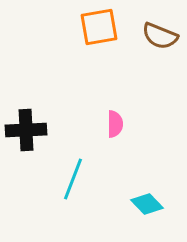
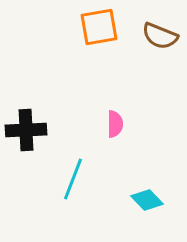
cyan diamond: moved 4 px up
